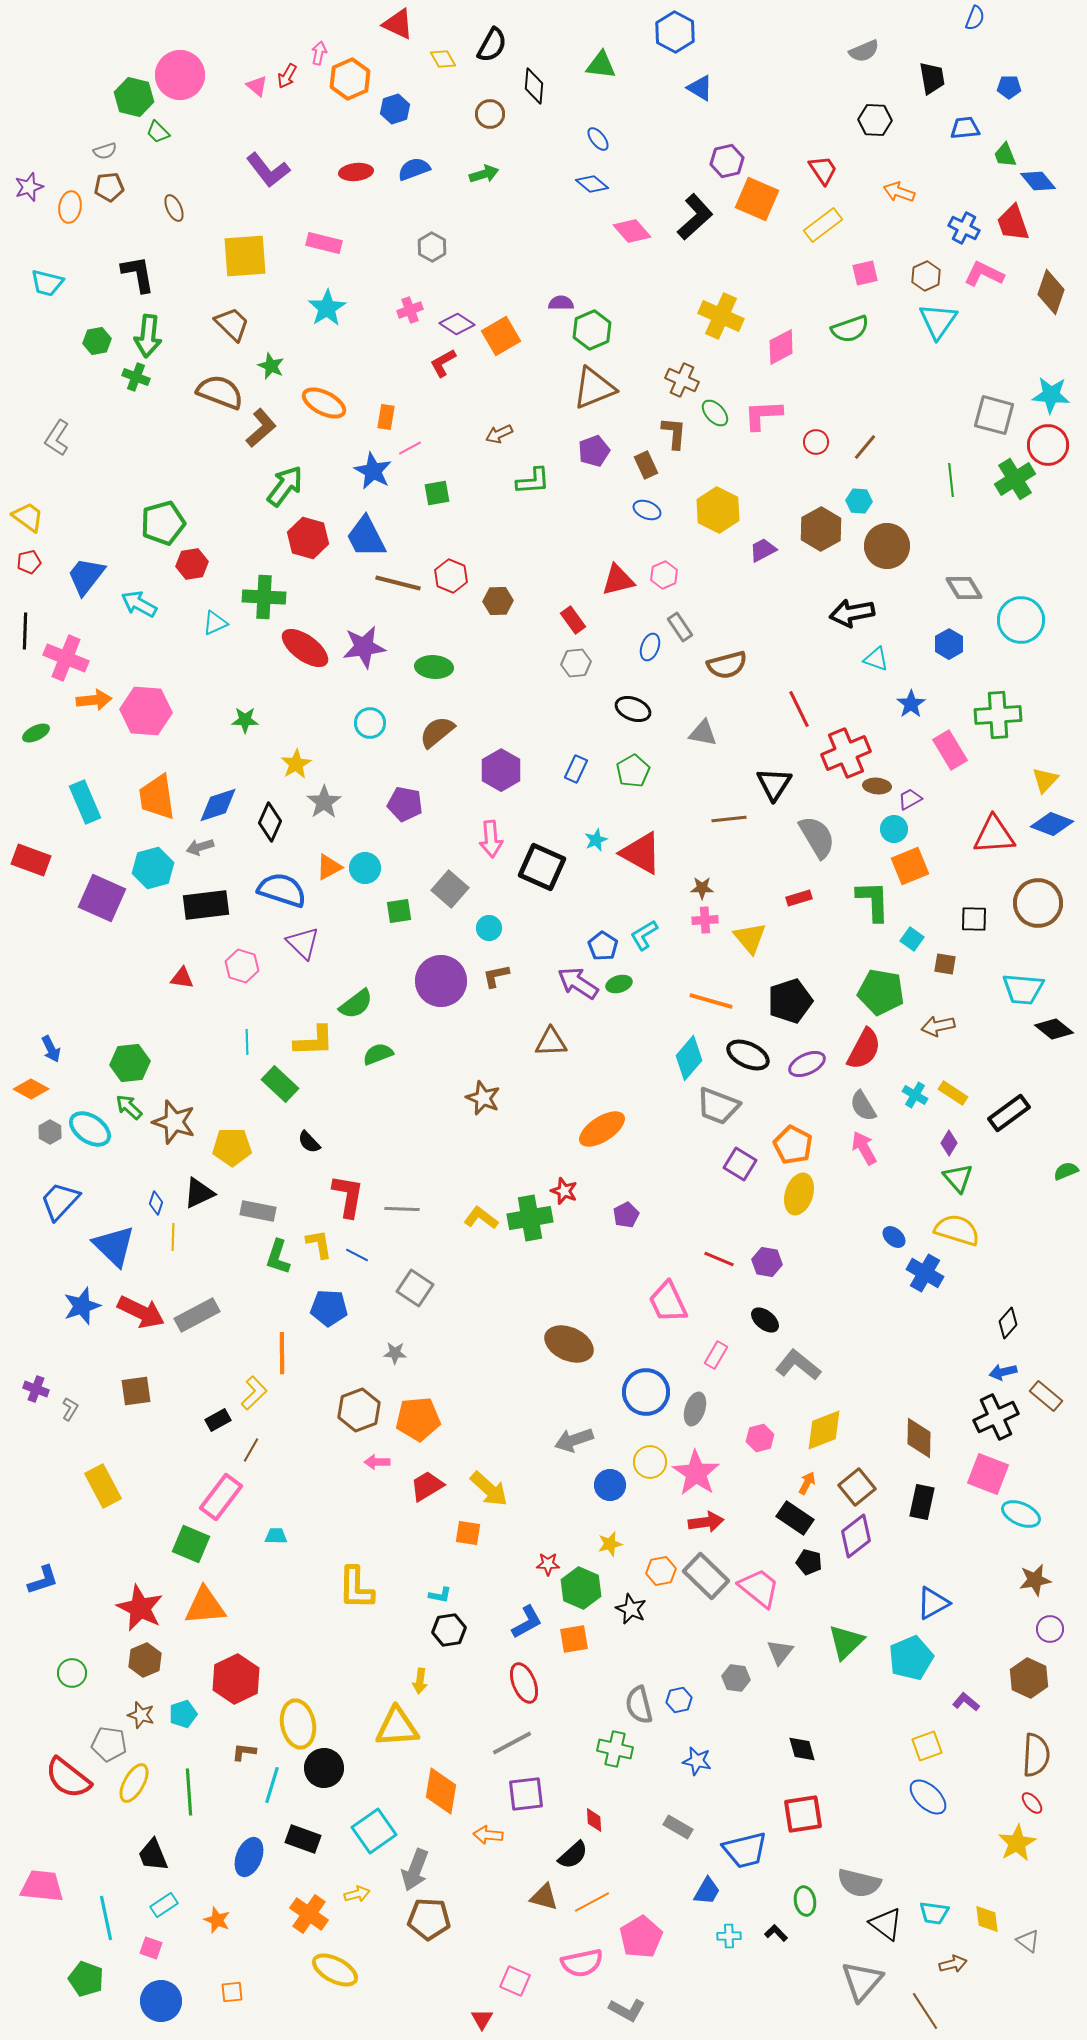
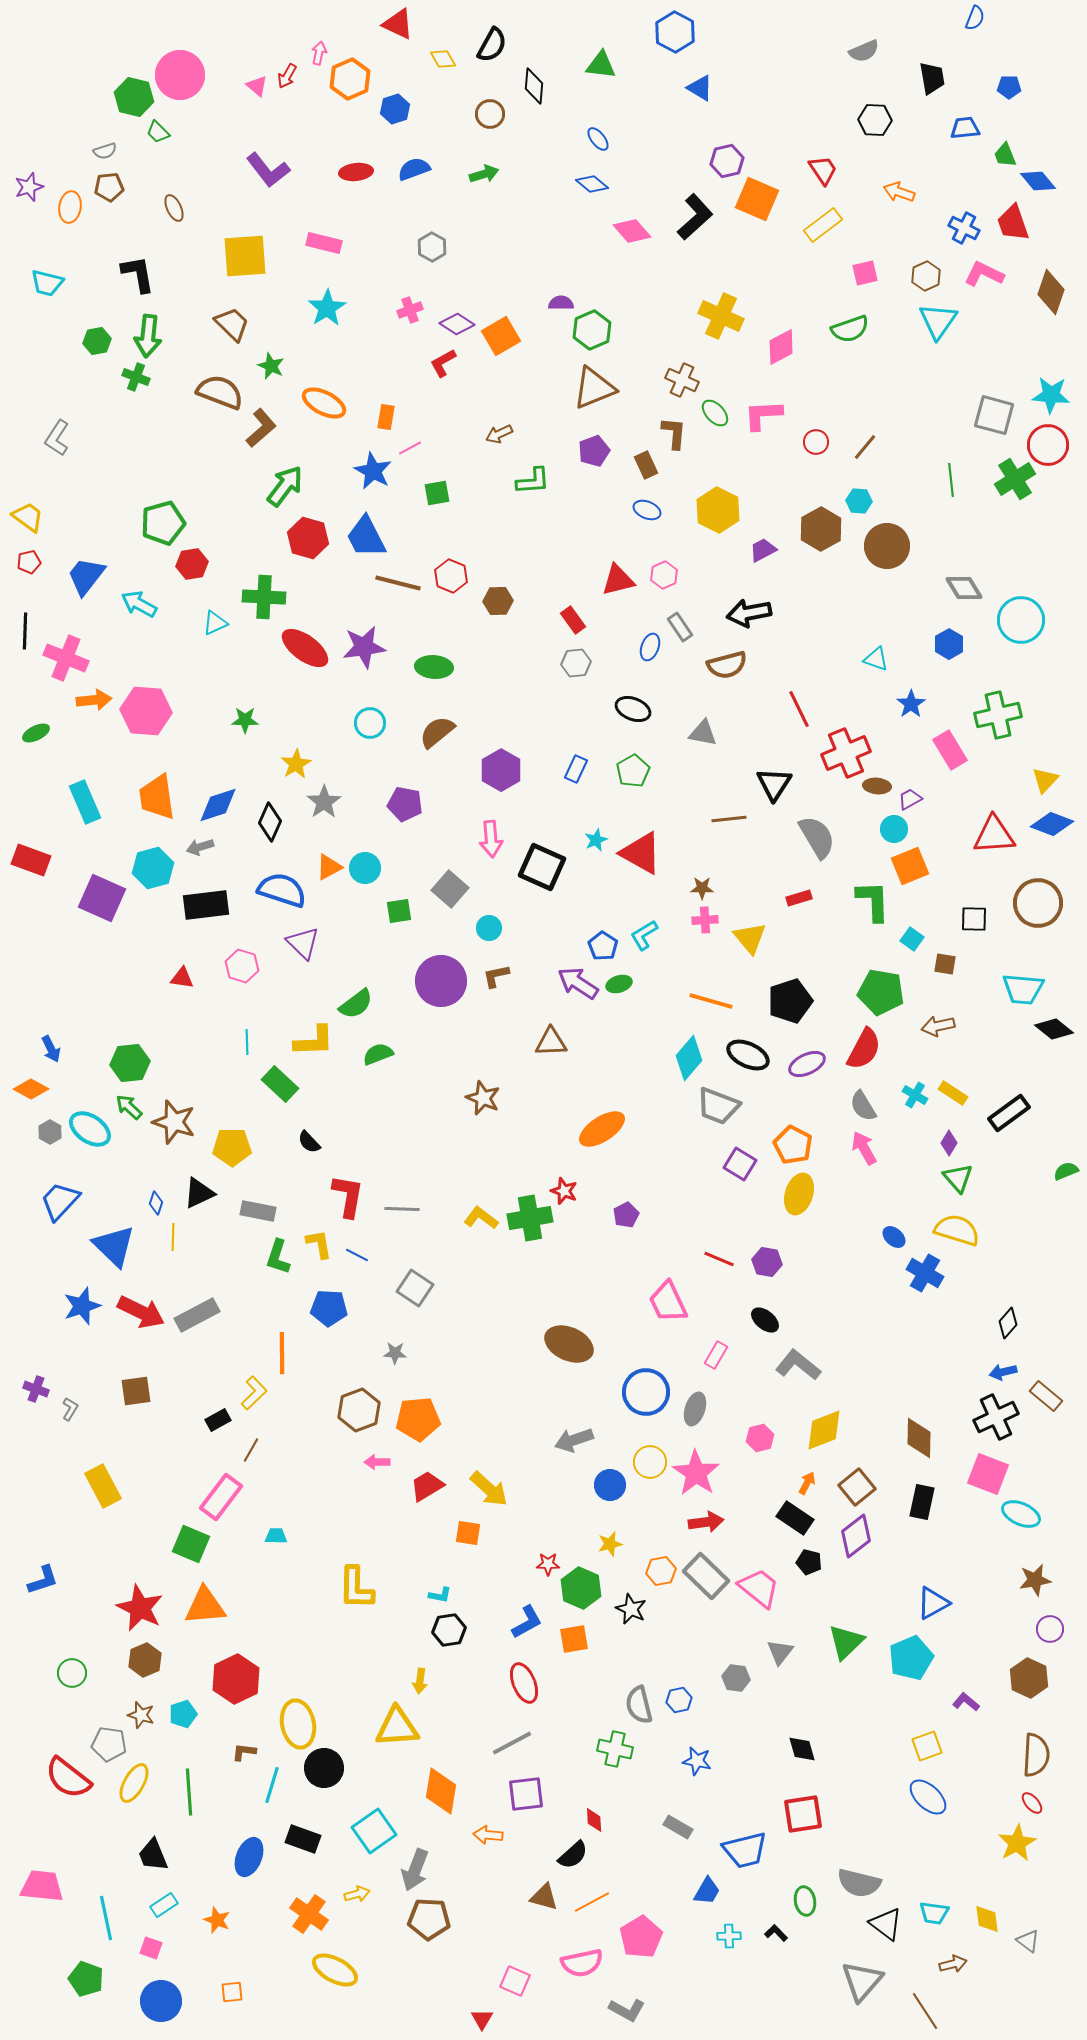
black arrow at (852, 613): moved 103 px left
green cross at (998, 715): rotated 9 degrees counterclockwise
